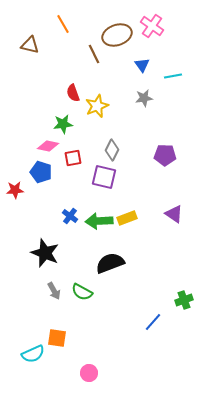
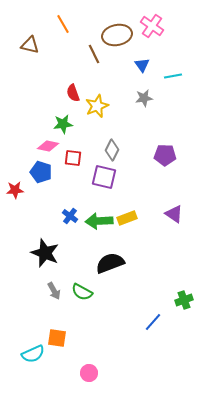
brown ellipse: rotated 8 degrees clockwise
red square: rotated 18 degrees clockwise
